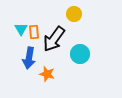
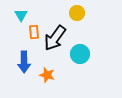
yellow circle: moved 3 px right, 1 px up
cyan triangle: moved 14 px up
black arrow: moved 1 px right, 1 px up
blue arrow: moved 5 px left, 4 px down; rotated 10 degrees counterclockwise
orange star: moved 1 px down
